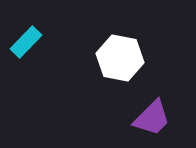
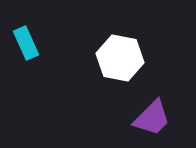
cyan rectangle: moved 1 px down; rotated 68 degrees counterclockwise
